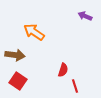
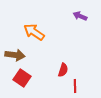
purple arrow: moved 5 px left
red square: moved 4 px right, 3 px up
red line: rotated 16 degrees clockwise
